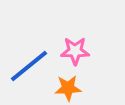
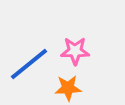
blue line: moved 2 px up
